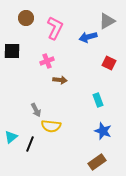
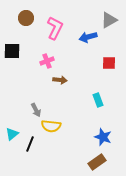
gray triangle: moved 2 px right, 1 px up
red square: rotated 24 degrees counterclockwise
blue star: moved 6 px down
cyan triangle: moved 1 px right, 3 px up
